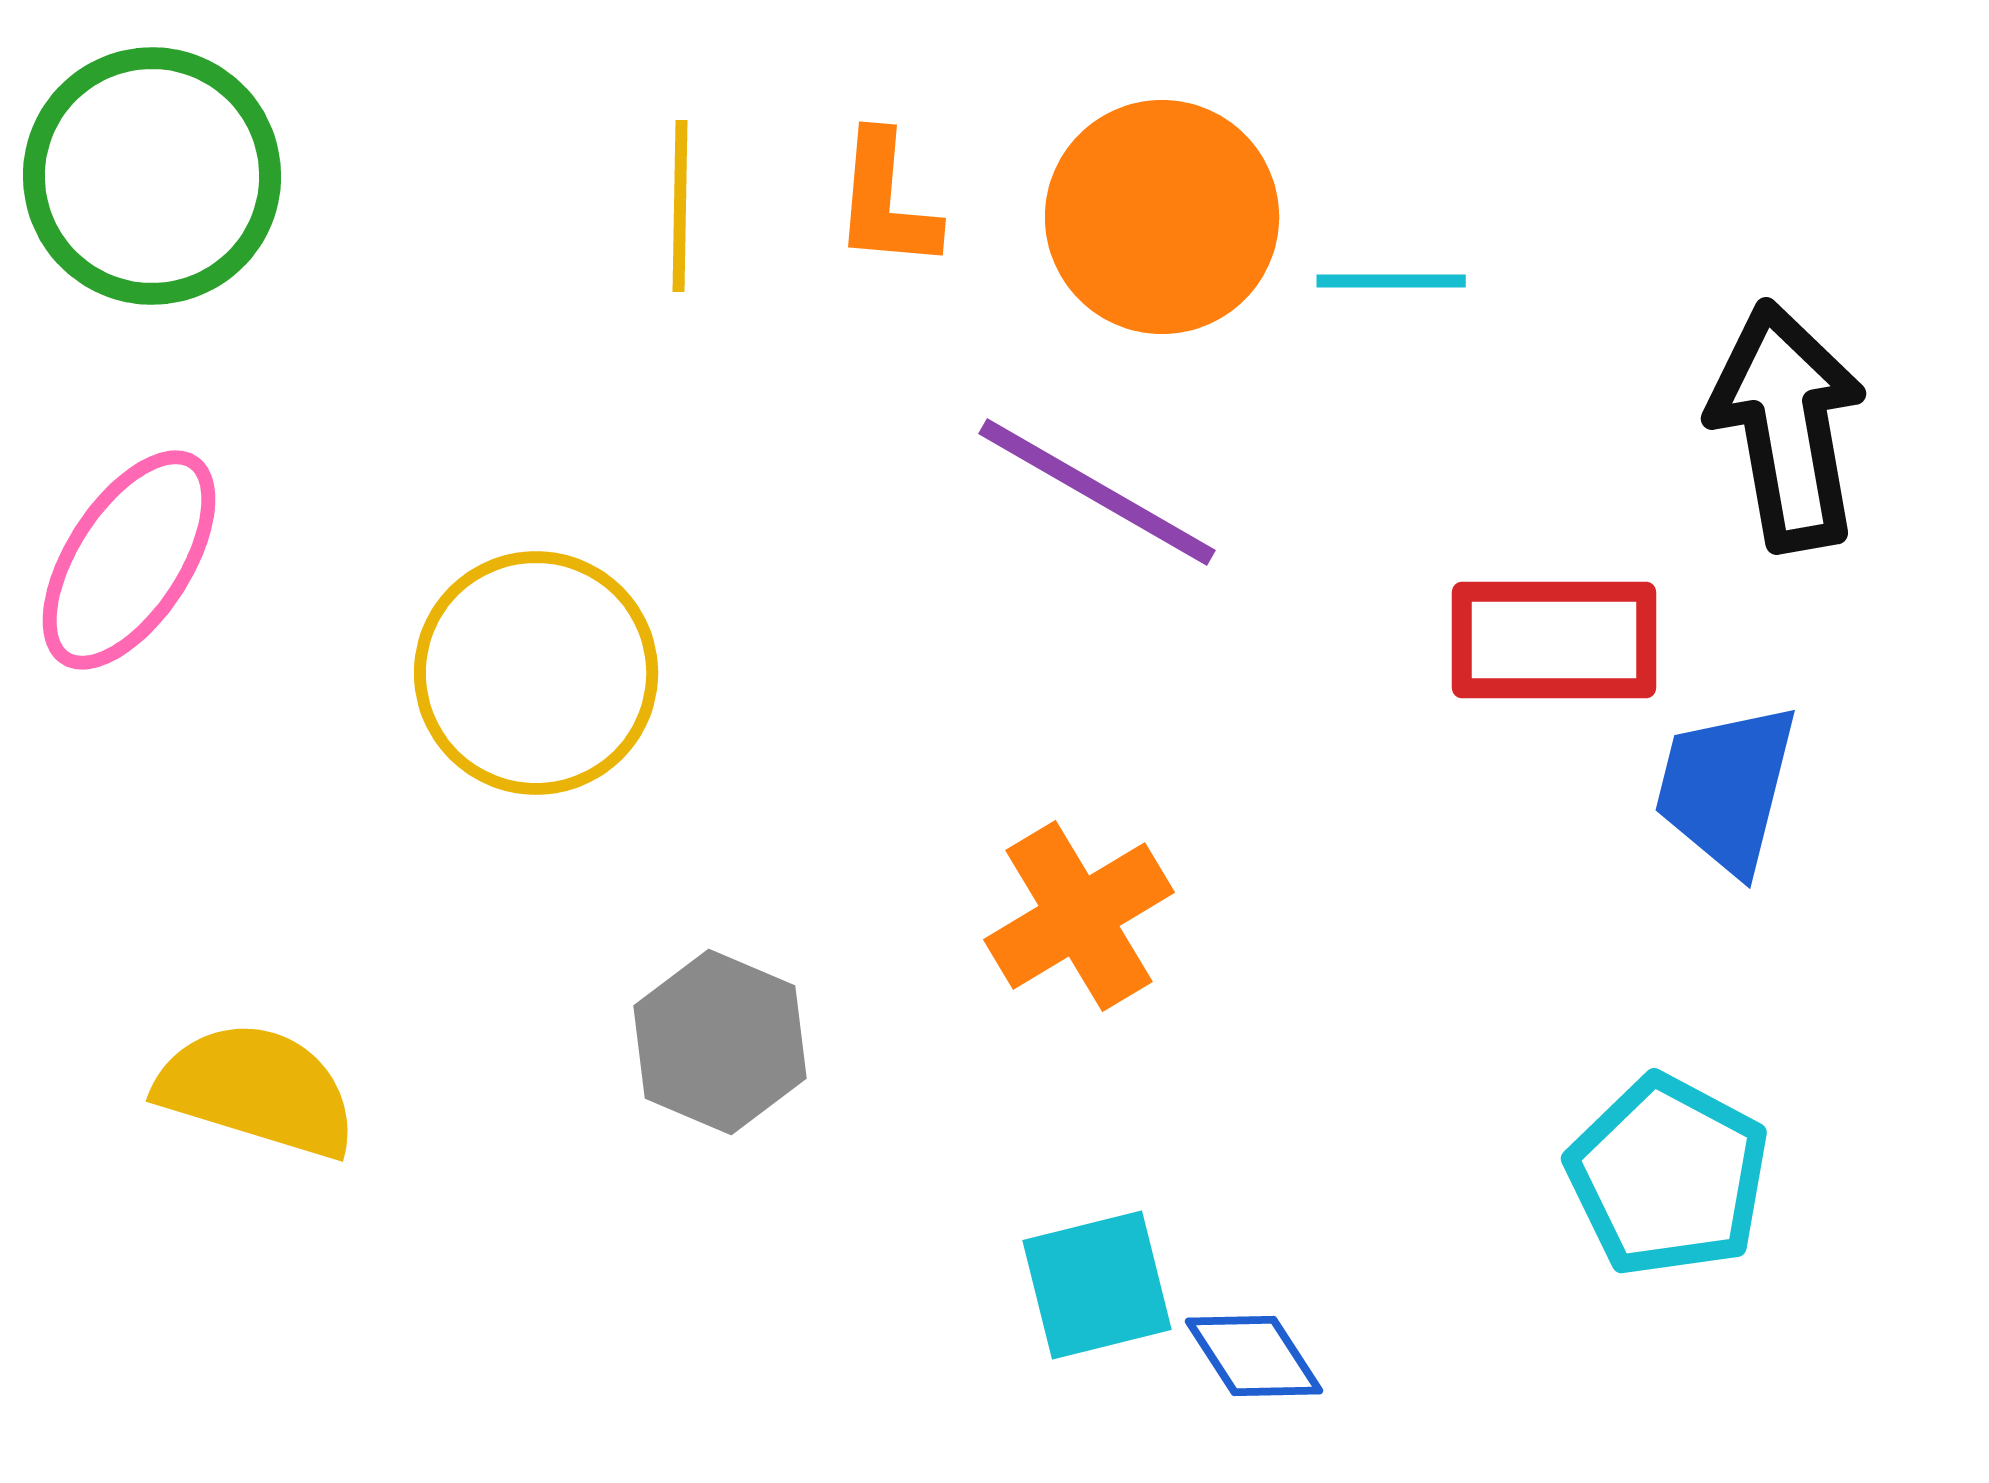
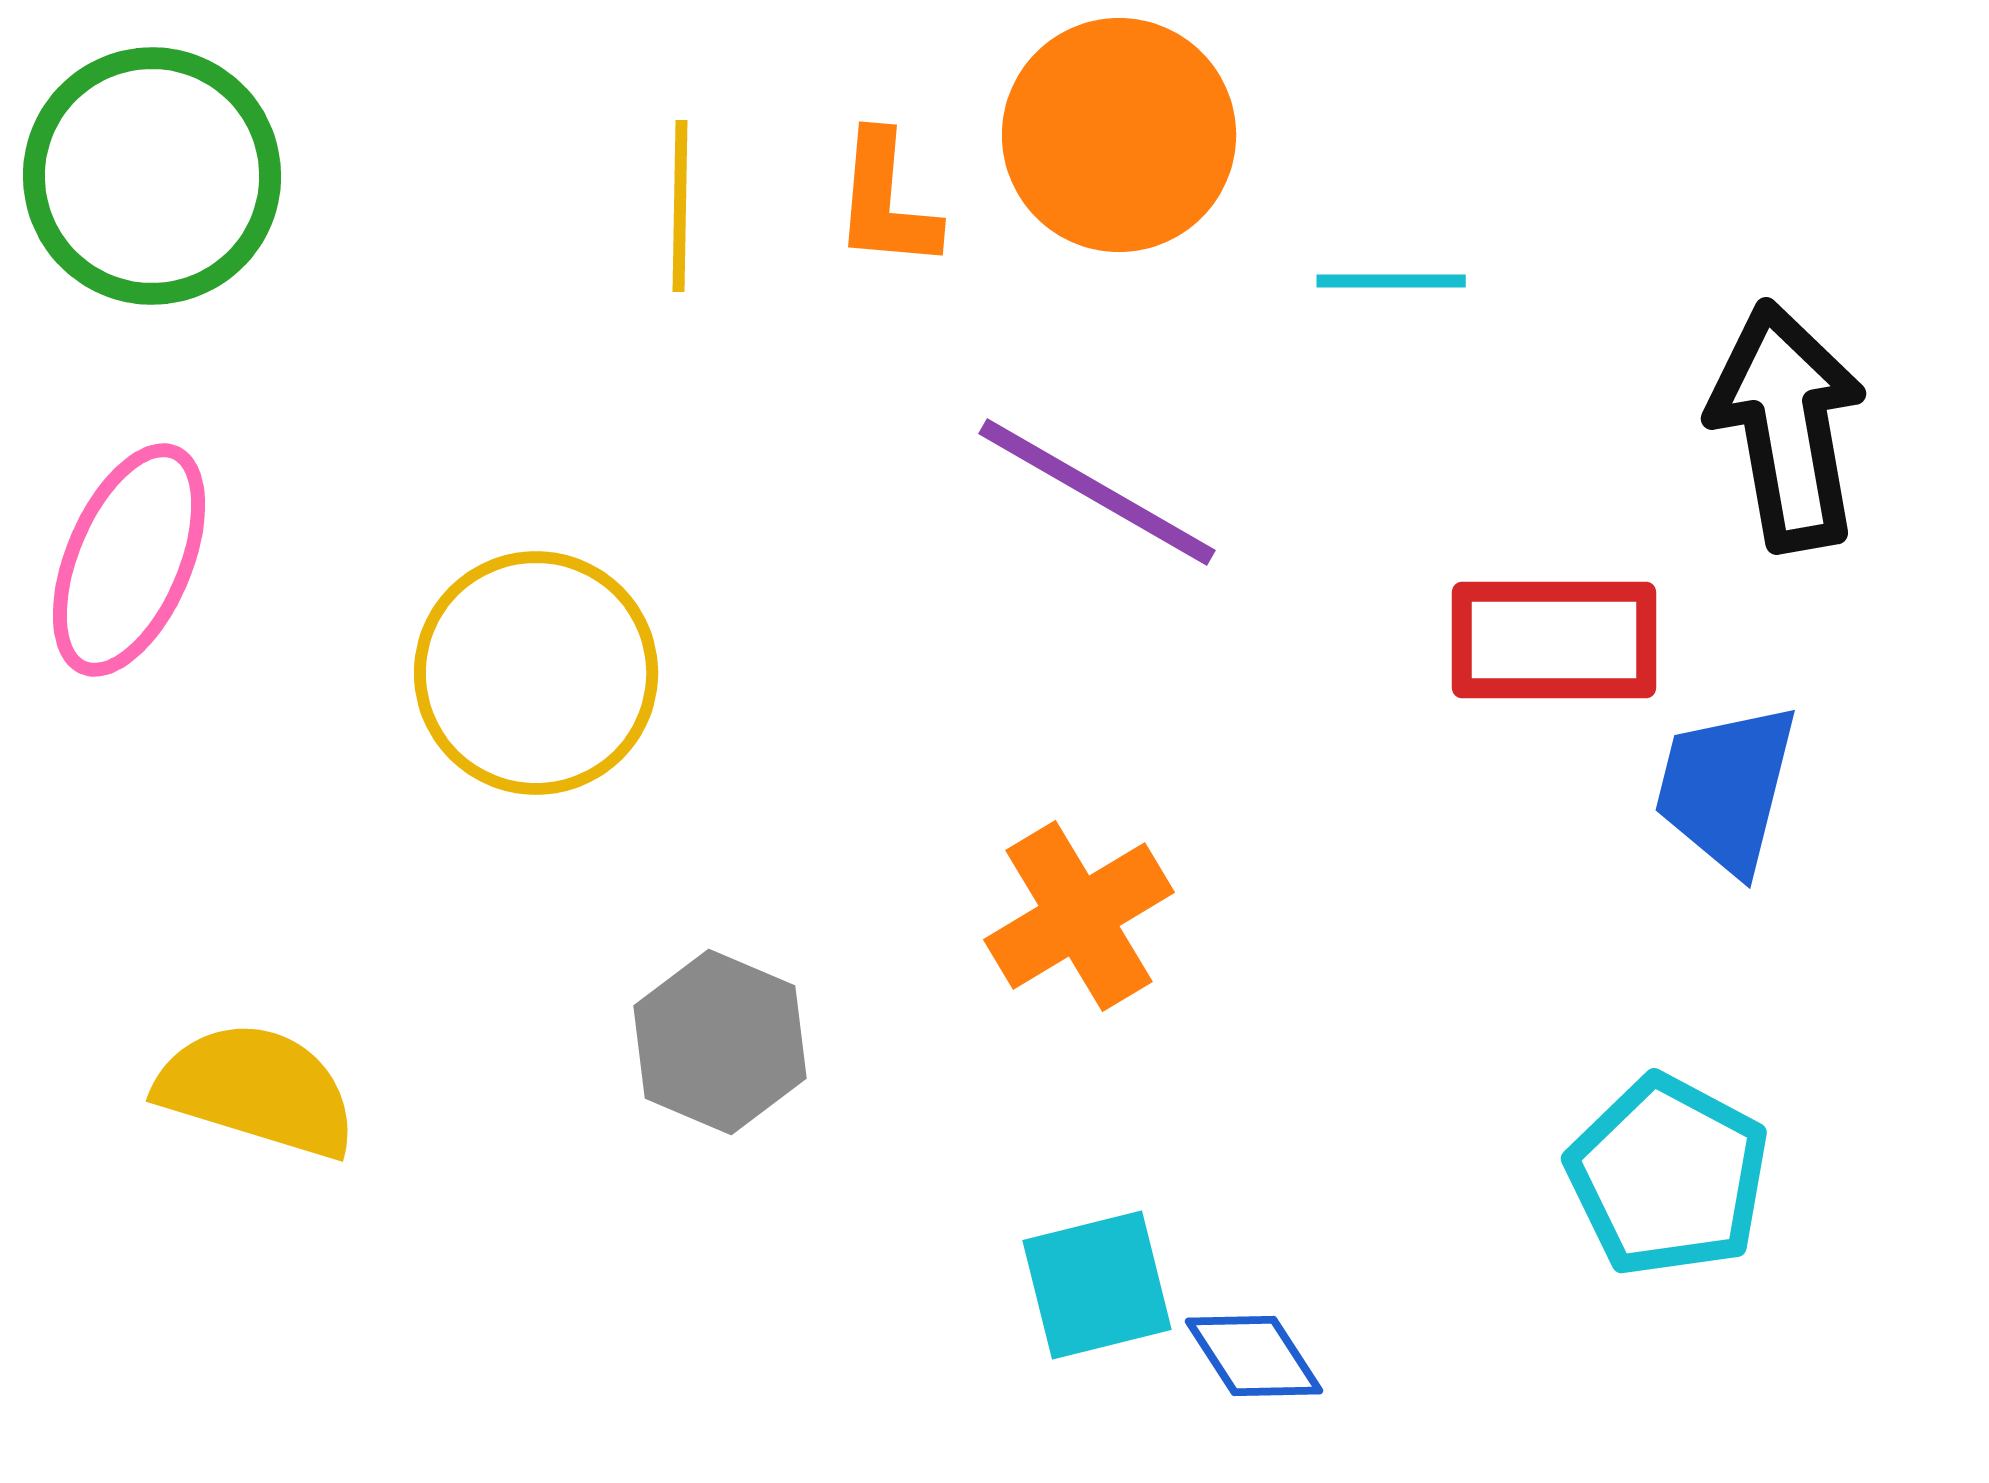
orange circle: moved 43 px left, 82 px up
pink ellipse: rotated 10 degrees counterclockwise
